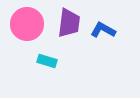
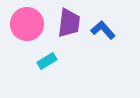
blue L-shape: rotated 20 degrees clockwise
cyan rectangle: rotated 48 degrees counterclockwise
